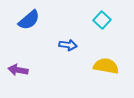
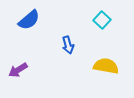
blue arrow: rotated 66 degrees clockwise
purple arrow: rotated 42 degrees counterclockwise
